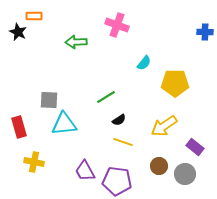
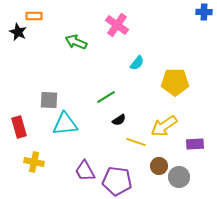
pink cross: rotated 15 degrees clockwise
blue cross: moved 1 px left, 20 px up
green arrow: rotated 25 degrees clockwise
cyan semicircle: moved 7 px left
yellow pentagon: moved 1 px up
cyan triangle: moved 1 px right
yellow line: moved 13 px right
purple rectangle: moved 3 px up; rotated 42 degrees counterclockwise
gray circle: moved 6 px left, 3 px down
